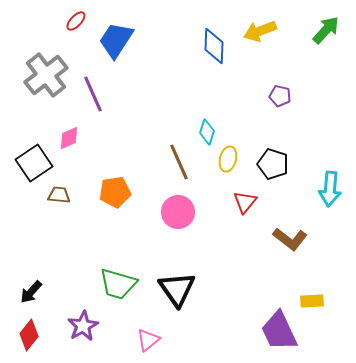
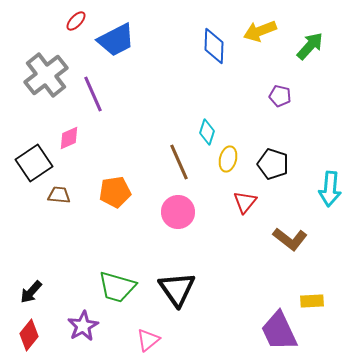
green arrow: moved 16 px left, 16 px down
blue trapezoid: rotated 150 degrees counterclockwise
green trapezoid: moved 1 px left, 3 px down
